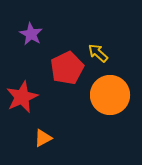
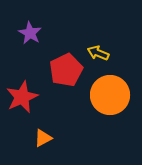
purple star: moved 1 px left, 1 px up
yellow arrow: rotated 20 degrees counterclockwise
red pentagon: moved 1 px left, 2 px down
